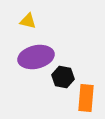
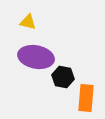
yellow triangle: moved 1 px down
purple ellipse: rotated 24 degrees clockwise
